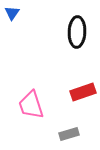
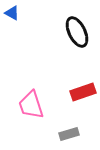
blue triangle: rotated 35 degrees counterclockwise
black ellipse: rotated 28 degrees counterclockwise
